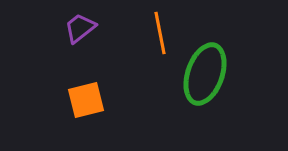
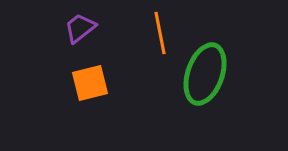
orange square: moved 4 px right, 17 px up
